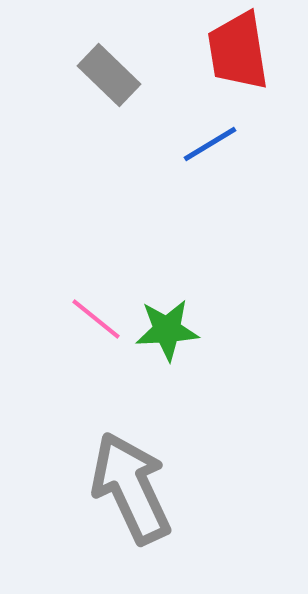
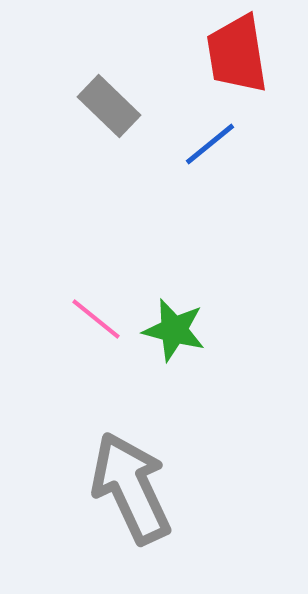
red trapezoid: moved 1 px left, 3 px down
gray rectangle: moved 31 px down
blue line: rotated 8 degrees counterclockwise
green star: moved 7 px right; rotated 18 degrees clockwise
